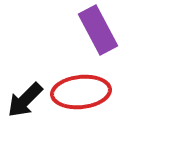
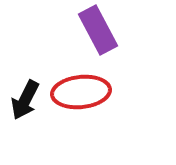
black arrow: rotated 18 degrees counterclockwise
